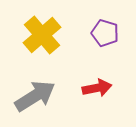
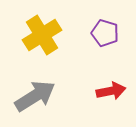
yellow cross: rotated 9 degrees clockwise
red arrow: moved 14 px right, 3 px down
